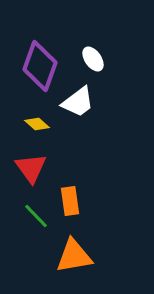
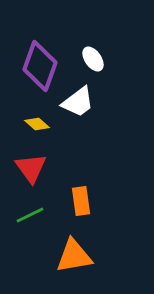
orange rectangle: moved 11 px right
green line: moved 6 px left, 1 px up; rotated 72 degrees counterclockwise
